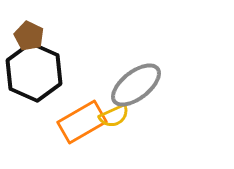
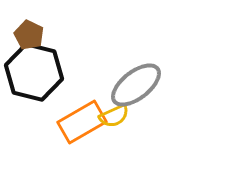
brown pentagon: moved 1 px up
black hexagon: rotated 10 degrees counterclockwise
